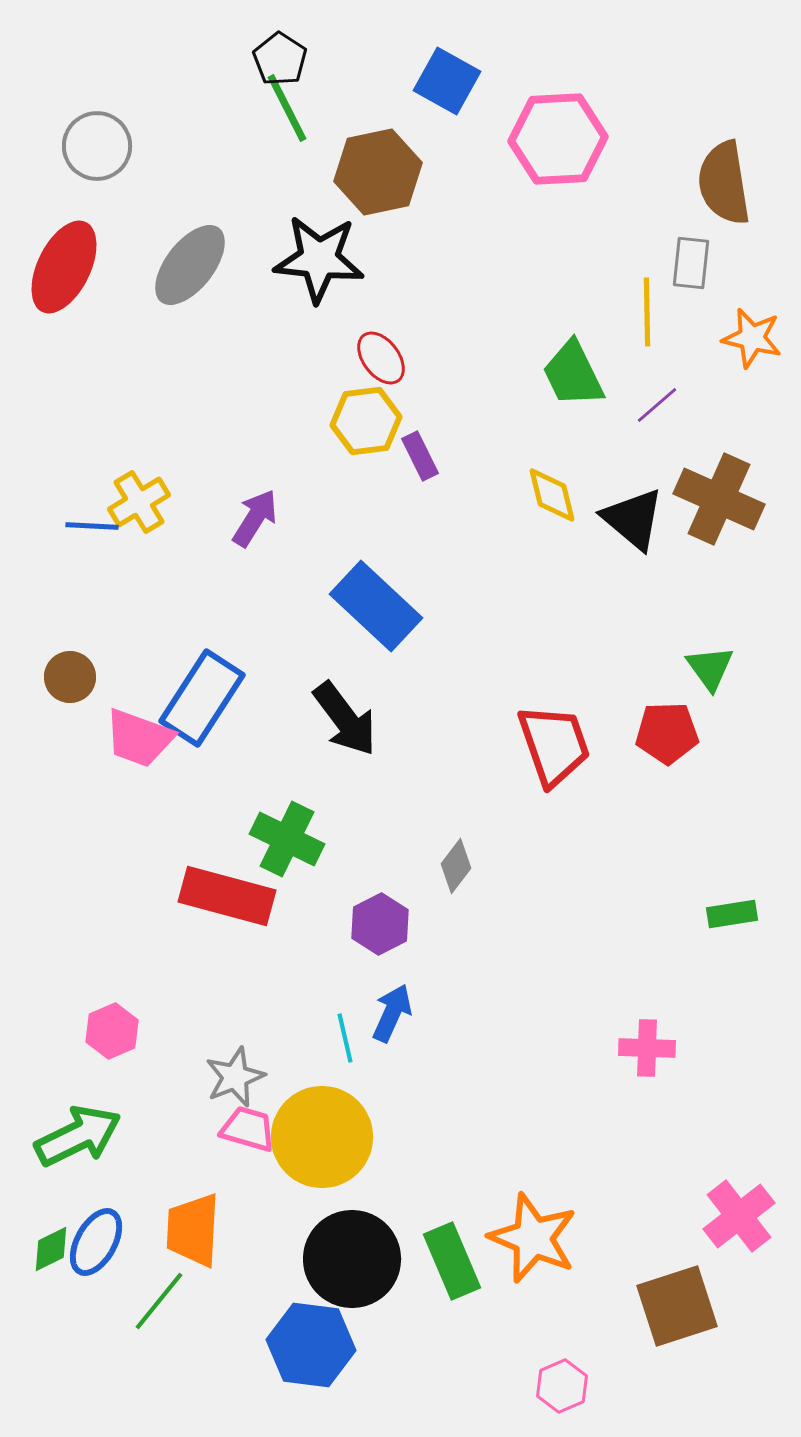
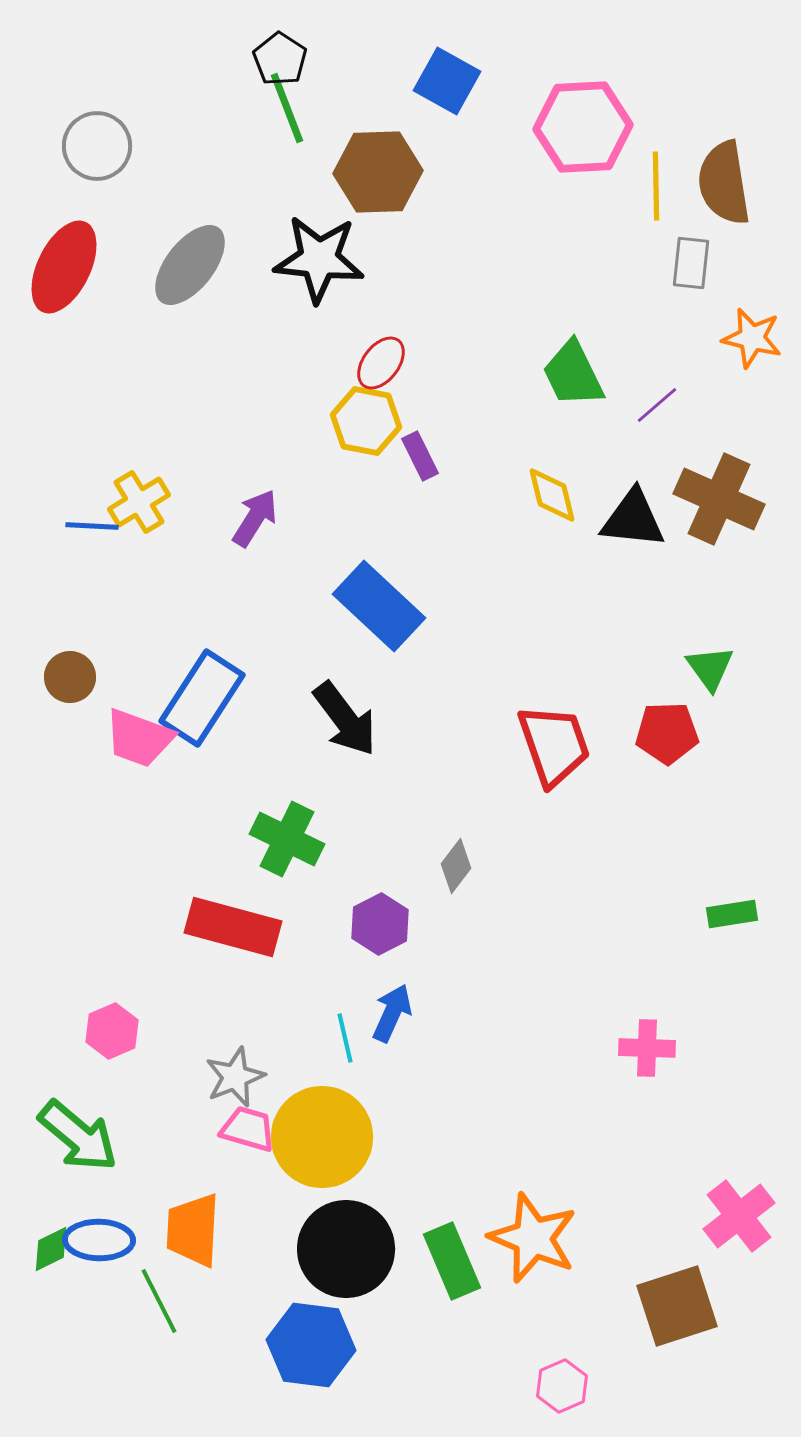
green line at (287, 108): rotated 6 degrees clockwise
pink hexagon at (558, 139): moved 25 px right, 12 px up
brown hexagon at (378, 172): rotated 10 degrees clockwise
yellow line at (647, 312): moved 9 px right, 126 px up
red ellipse at (381, 358): moved 5 px down; rotated 74 degrees clockwise
yellow hexagon at (366, 421): rotated 18 degrees clockwise
black triangle at (633, 519): rotated 34 degrees counterclockwise
blue rectangle at (376, 606): moved 3 px right
red rectangle at (227, 896): moved 6 px right, 31 px down
green arrow at (78, 1136): rotated 66 degrees clockwise
blue ellipse at (96, 1242): moved 3 px right, 2 px up; rotated 62 degrees clockwise
black circle at (352, 1259): moved 6 px left, 10 px up
green line at (159, 1301): rotated 66 degrees counterclockwise
